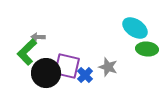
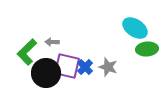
gray arrow: moved 14 px right, 5 px down
green ellipse: rotated 10 degrees counterclockwise
blue cross: moved 8 px up
